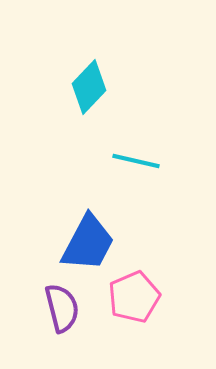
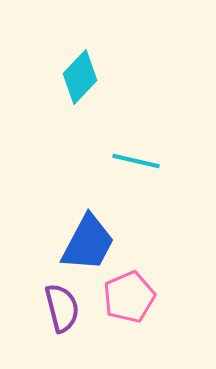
cyan diamond: moved 9 px left, 10 px up
pink pentagon: moved 5 px left
